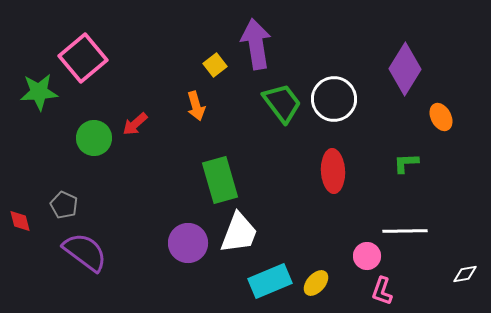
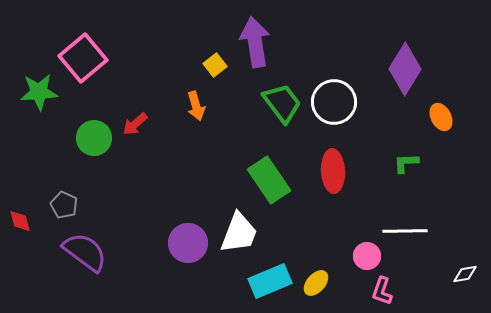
purple arrow: moved 1 px left, 2 px up
white circle: moved 3 px down
green rectangle: moved 49 px right; rotated 18 degrees counterclockwise
